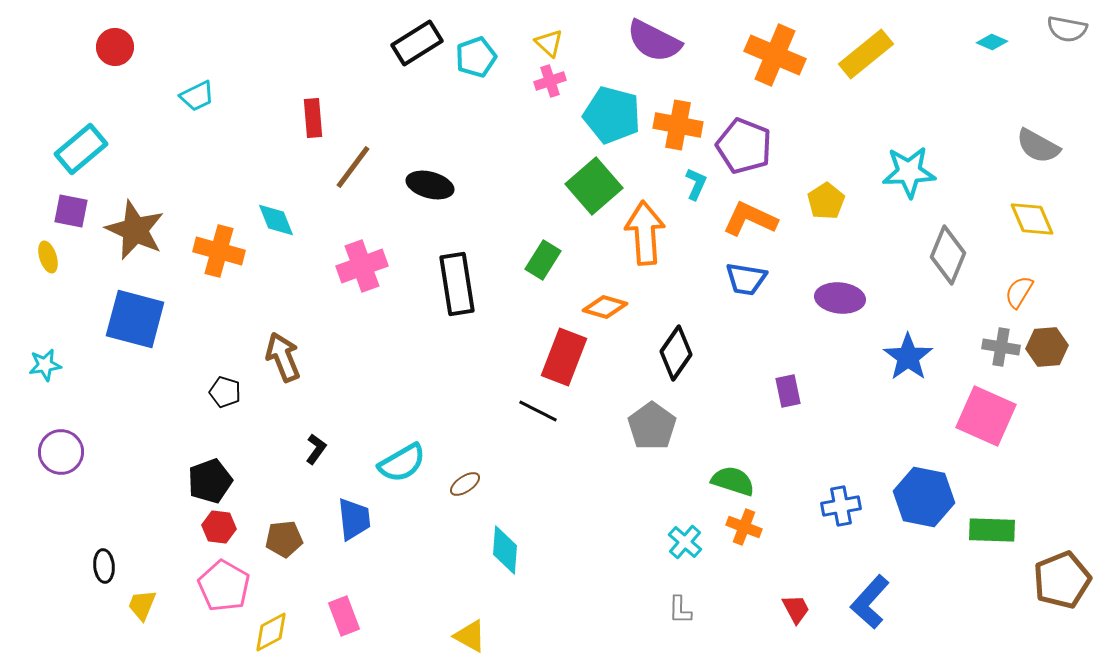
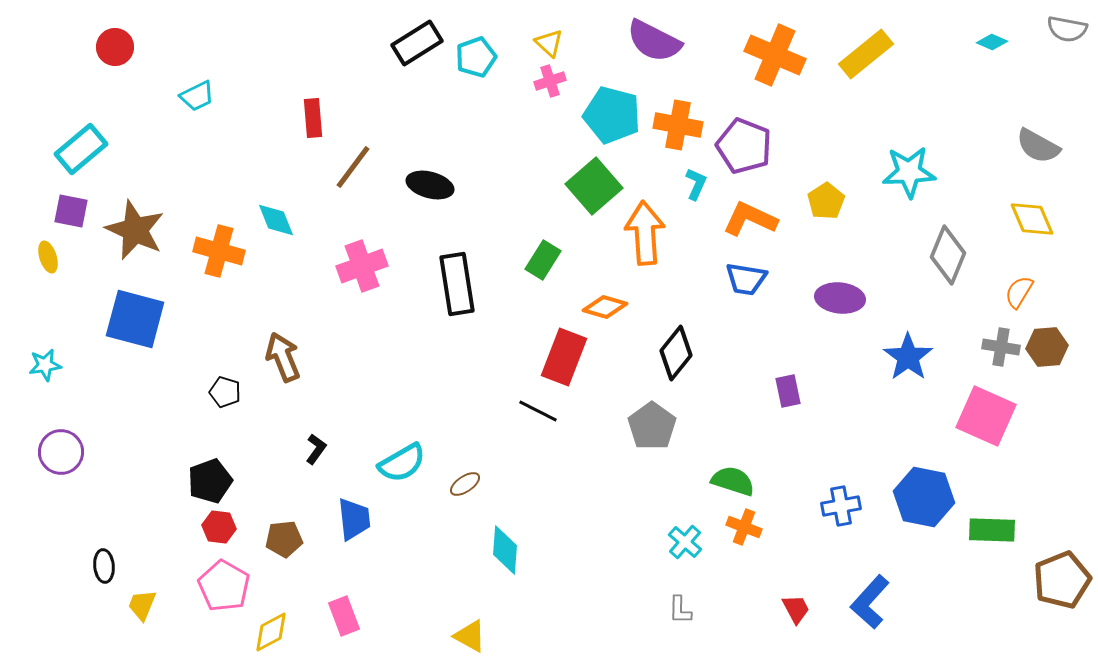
black diamond at (676, 353): rotated 4 degrees clockwise
